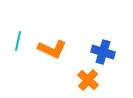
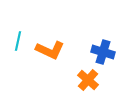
orange L-shape: moved 2 px left, 1 px down
